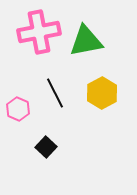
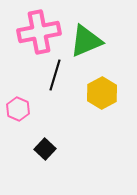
green triangle: rotated 12 degrees counterclockwise
black line: moved 18 px up; rotated 44 degrees clockwise
black square: moved 1 px left, 2 px down
